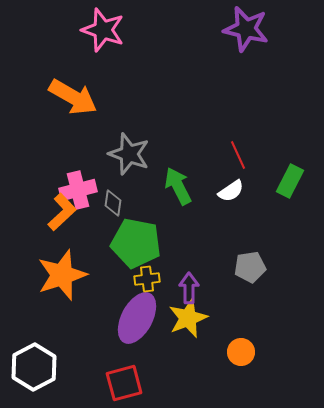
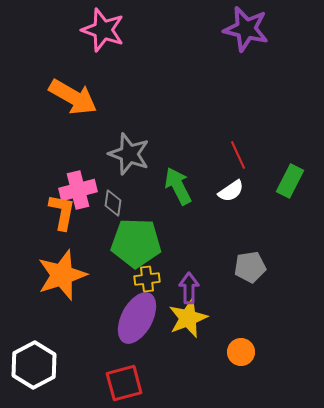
orange L-shape: rotated 36 degrees counterclockwise
green pentagon: rotated 9 degrees counterclockwise
white hexagon: moved 2 px up
